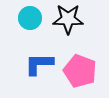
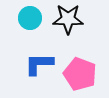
pink pentagon: moved 3 px down
